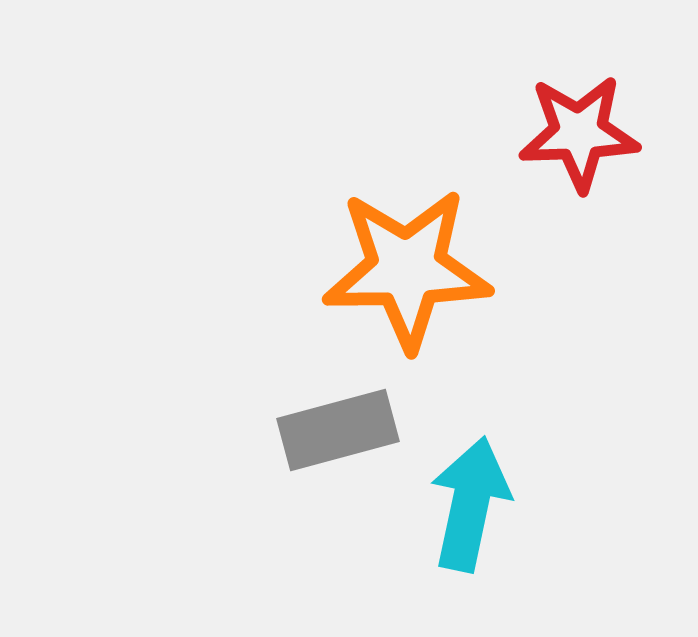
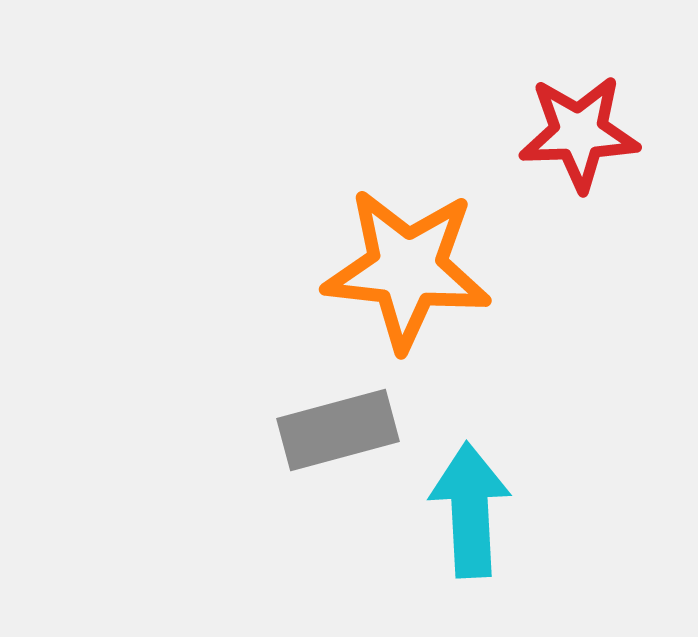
orange star: rotated 7 degrees clockwise
cyan arrow: moved 6 px down; rotated 15 degrees counterclockwise
